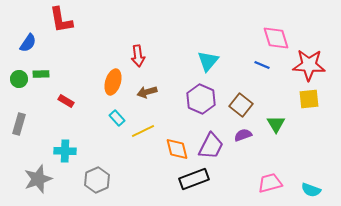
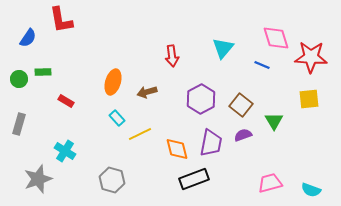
blue semicircle: moved 5 px up
red arrow: moved 34 px right
cyan triangle: moved 15 px right, 13 px up
red star: moved 2 px right, 8 px up
green rectangle: moved 2 px right, 2 px up
purple hexagon: rotated 8 degrees clockwise
green triangle: moved 2 px left, 3 px up
yellow line: moved 3 px left, 3 px down
purple trapezoid: moved 3 px up; rotated 16 degrees counterclockwise
cyan cross: rotated 30 degrees clockwise
gray hexagon: moved 15 px right; rotated 20 degrees counterclockwise
